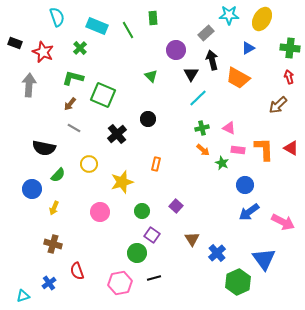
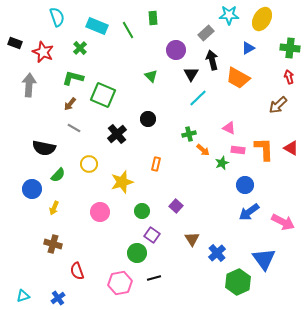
green cross at (202, 128): moved 13 px left, 6 px down
green star at (222, 163): rotated 24 degrees clockwise
blue cross at (49, 283): moved 9 px right, 15 px down
